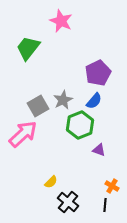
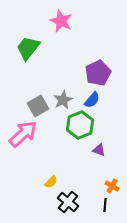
blue semicircle: moved 2 px left, 1 px up
